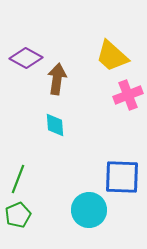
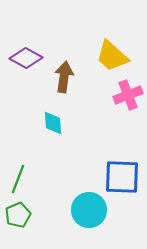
brown arrow: moved 7 px right, 2 px up
cyan diamond: moved 2 px left, 2 px up
